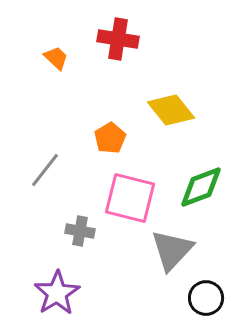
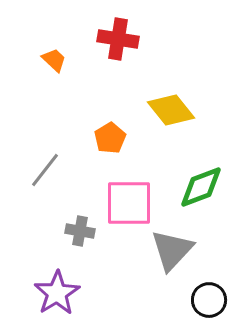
orange trapezoid: moved 2 px left, 2 px down
pink square: moved 1 px left, 5 px down; rotated 14 degrees counterclockwise
black circle: moved 3 px right, 2 px down
